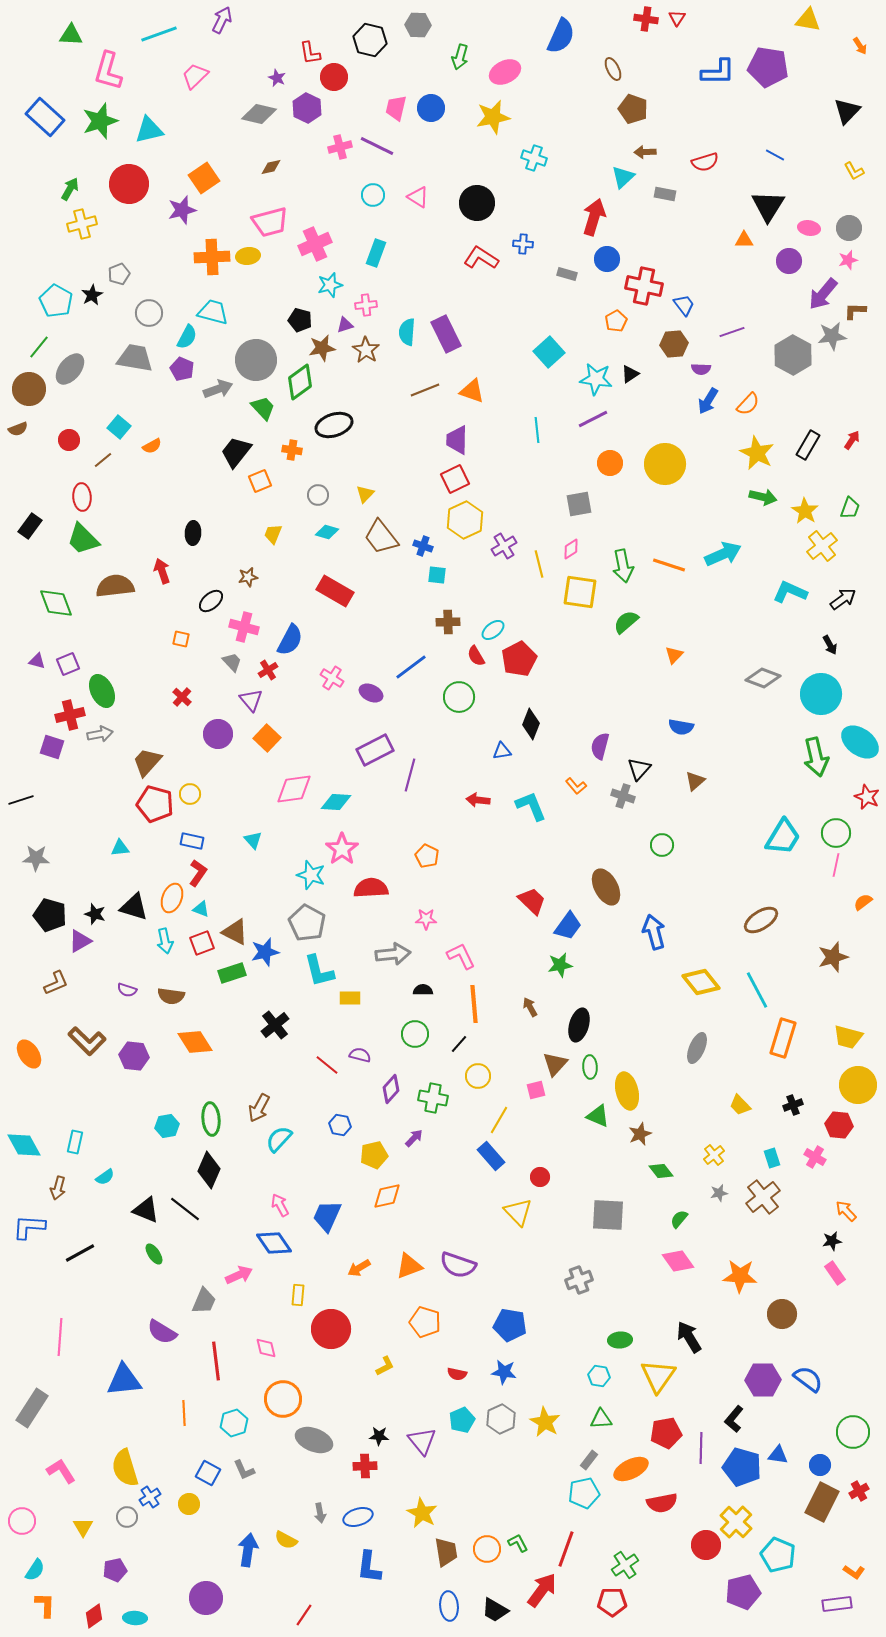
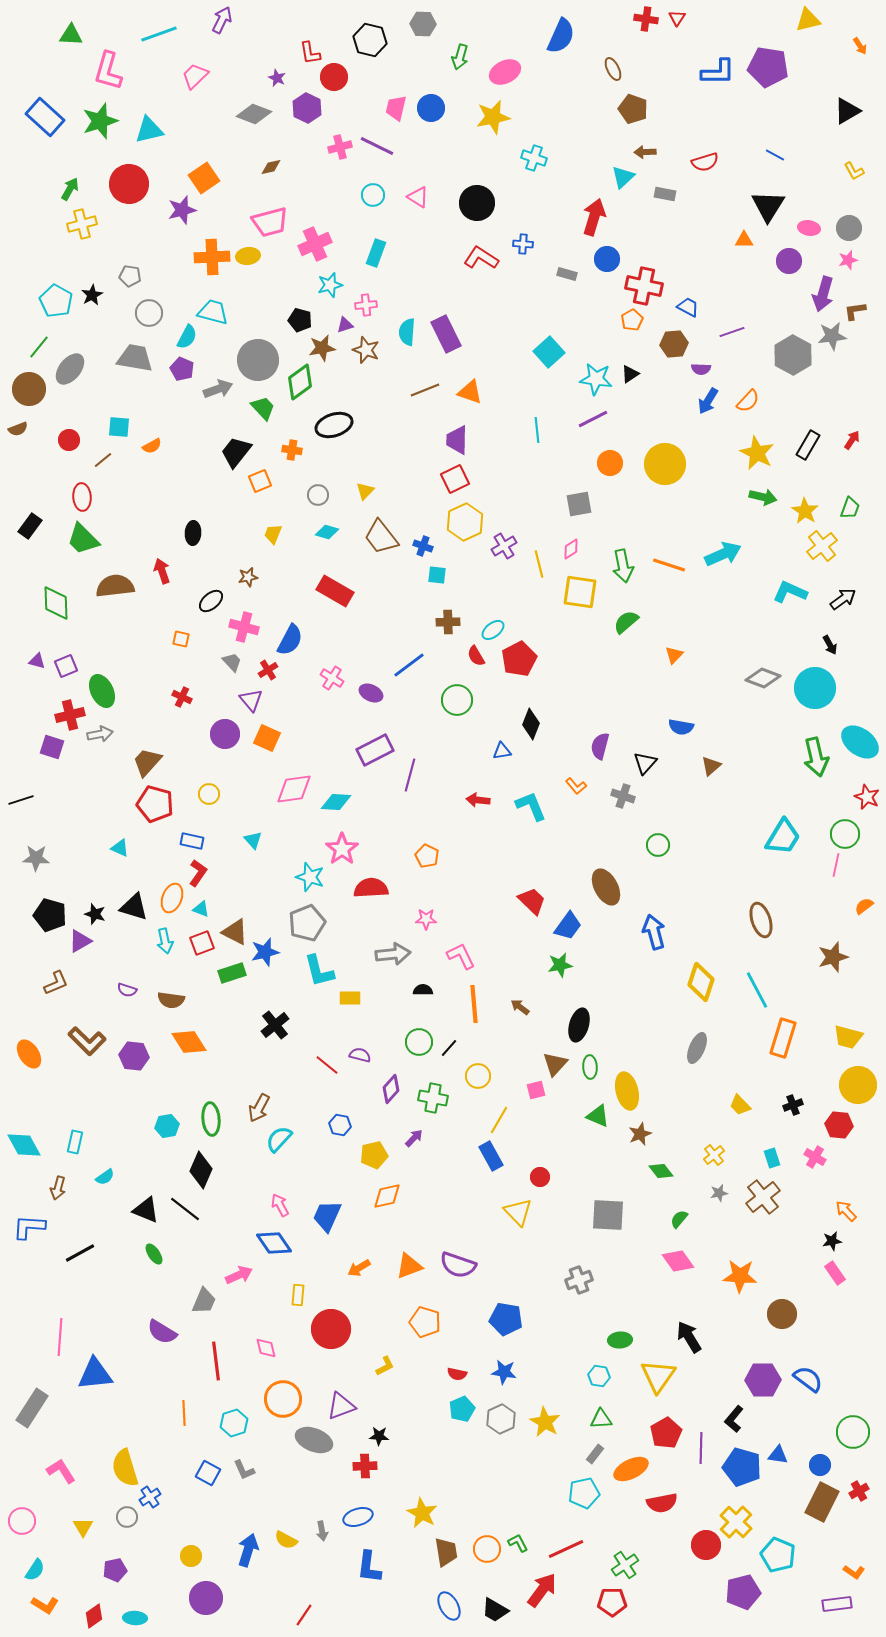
yellow triangle at (808, 20): rotated 24 degrees counterclockwise
gray hexagon at (418, 25): moved 5 px right, 1 px up
black triangle at (847, 111): rotated 16 degrees clockwise
gray diamond at (259, 114): moved 5 px left; rotated 8 degrees clockwise
gray pentagon at (119, 274): moved 11 px right, 2 px down; rotated 30 degrees clockwise
purple arrow at (823, 294): rotated 24 degrees counterclockwise
blue trapezoid at (684, 305): moved 4 px right, 2 px down; rotated 25 degrees counterclockwise
brown L-shape at (855, 311): rotated 10 degrees counterclockwise
orange pentagon at (616, 321): moved 16 px right, 1 px up
brown star at (366, 350): rotated 12 degrees counterclockwise
gray circle at (256, 360): moved 2 px right
orange triangle at (472, 391): moved 2 px left, 1 px down
orange semicircle at (748, 404): moved 3 px up
cyan square at (119, 427): rotated 35 degrees counterclockwise
yellow triangle at (365, 494): moved 3 px up
yellow hexagon at (465, 520): moved 2 px down
green diamond at (56, 603): rotated 18 degrees clockwise
purple square at (68, 664): moved 2 px left, 2 px down
blue line at (411, 667): moved 2 px left, 2 px up
cyan circle at (821, 694): moved 6 px left, 6 px up
red cross at (182, 697): rotated 18 degrees counterclockwise
green circle at (459, 697): moved 2 px left, 3 px down
purple circle at (218, 734): moved 7 px right
orange square at (267, 738): rotated 20 degrees counterclockwise
black triangle at (639, 769): moved 6 px right, 6 px up
brown triangle at (695, 781): moved 16 px right, 15 px up
yellow circle at (190, 794): moved 19 px right
green circle at (836, 833): moved 9 px right, 1 px down
green circle at (662, 845): moved 4 px left
cyan triangle at (120, 848): rotated 30 degrees clockwise
cyan star at (311, 875): moved 1 px left, 2 px down
orange semicircle at (863, 902): moved 1 px right, 4 px down
brown ellipse at (761, 920): rotated 76 degrees counterclockwise
gray pentagon at (307, 923): rotated 21 degrees clockwise
yellow diamond at (701, 982): rotated 57 degrees clockwise
brown semicircle at (171, 996): moved 4 px down
brown arrow at (530, 1007): moved 10 px left; rotated 24 degrees counterclockwise
green circle at (415, 1034): moved 4 px right, 8 px down
orange diamond at (195, 1042): moved 6 px left
black line at (459, 1044): moved 10 px left, 4 px down
blue rectangle at (491, 1156): rotated 12 degrees clockwise
black diamond at (209, 1170): moved 8 px left
blue pentagon at (510, 1325): moved 4 px left, 6 px up
blue triangle at (124, 1380): moved 29 px left, 6 px up
cyan pentagon at (462, 1420): moved 11 px up
red pentagon at (666, 1433): rotated 20 degrees counterclockwise
purple triangle at (422, 1441): moved 81 px left, 35 px up; rotated 48 degrees clockwise
gray rectangle at (589, 1460): moved 6 px right, 6 px up
yellow circle at (189, 1504): moved 2 px right, 52 px down
gray arrow at (320, 1513): moved 2 px right, 18 px down
red line at (566, 1549): rotated 45 degrees clockwise
blue arrow at (248, 1550): rotated 8 degrees clockwise
orange L-shape at (45, 1605): rotated 120 degrees clockwise
blue ellipse at (449, 1606): rotated 24 degrees counterclockwise
